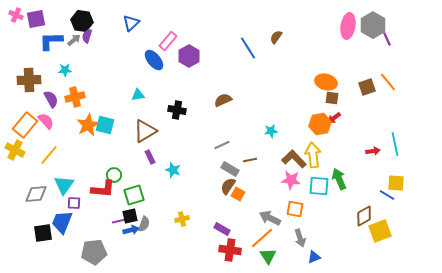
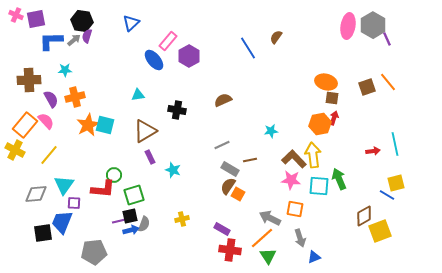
red arrow at (334, 118): rotated 144 degrees clockwise
yellow square at (396, 183): rotated 18 degrees counterclockwise
